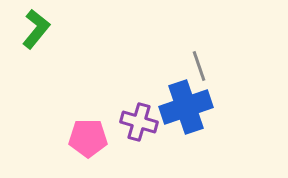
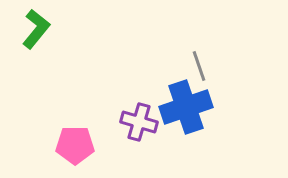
pink pentagon: moved 13 px left, 7 px down
